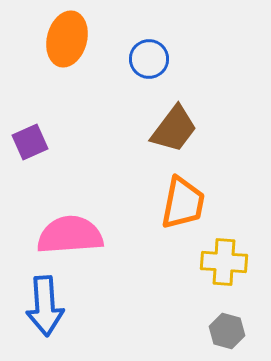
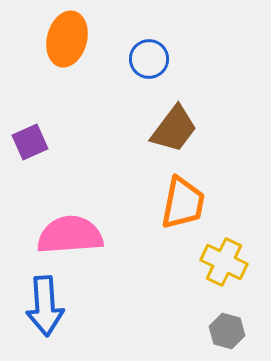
yellow cross: rotated 21 degrees clockwise
